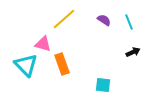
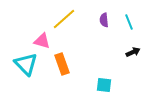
purple semicircle: rotated 128 degrees counterclockwise
pink triangle: moved 1 px left, 3 px up
cyan triangle: moved 1 px up
cyan square: moved 1 px right
